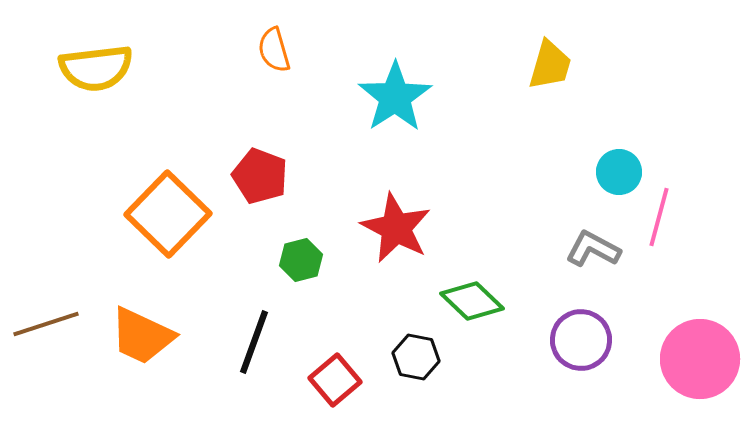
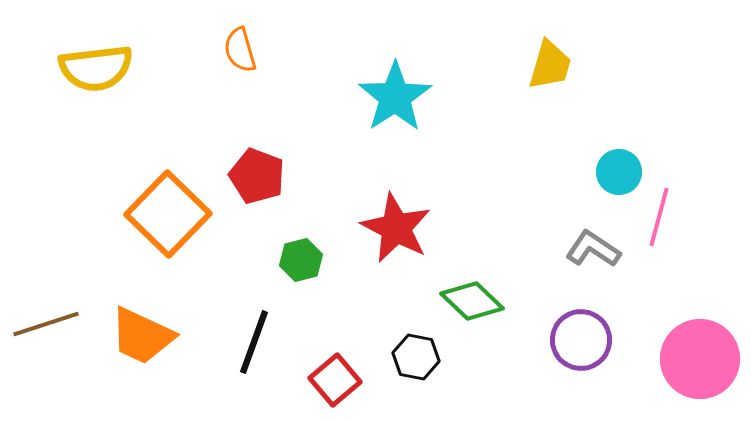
orange semicircle: moved 34 px left
red pentagon: moved 3 px left
gray L-shape: rotated 6 degrees clockwise
